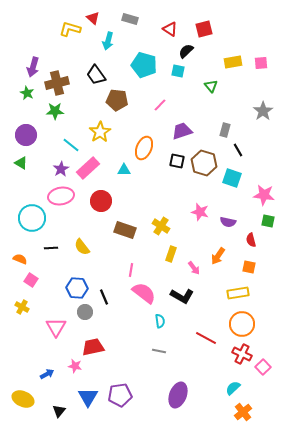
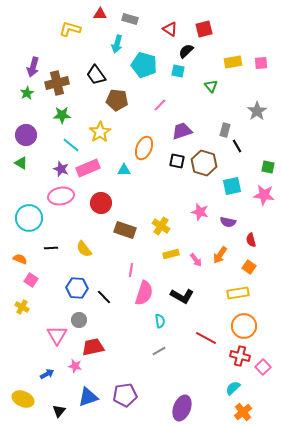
red triangle at (93, 18): moved 7 px right, 4 px up; rotated 40 degrees counterclockwise
cyan arrow at (108, 41): moved 9 px right, 3 px down
green star at (27, 93): rotated 16 degrees clockwise
green star at (55, 111): moved 7 px right, 4 px down
gray star at (263, 111): moved 6 px left
black line at (238, 150): moved 1 px left, 4 px up
pink rectangle at (88, 168): rotated 20 degrees clockwise
purple star at (61, 169): rotated 21 degrees counterclockwise
cyan square at (232, 178): moved 8 px down; rotated 30 degrees counterclockwise
red circle at (101, 201): moved 2 px down
cyan circle at (32, 218): moved 3 px left
green square at (268, 221): moved 54 px up
yellow semicircle at (82, 247): moved 2 px right, 2 px down
yellow rectangle at (171, 254): rotated 56 degrees clockwise
orange arrow at (218, 256): moved 2 px right, 1 px up
orange square at (249, 267): rotated 24 degrees clockwise
pink arrow at (194, 268): moved 2 px right, 8 px up
pink semicircle at (144, 293): rotated 70 degrees clockwise
black line at (104, 297): rotated 21 degrees counterclockwise
gray circle at (85, 312): moved 6 px left, 8 px down
orange circle at (242, 324): moved 2 px right, 2 px down
pink triangle at (56, 327): moved 1 px right, 8 px down
gray line at (159, 351): rotated 40 degrees counterclockwise
red cross at (242, 354): moved 2 px left, 2 px down; rotated 12 degrees counterclockwise
purple pentagon at (120, 395): moved 5 px right
purple ellipse at (178, 395): moved 4 px right, 13 px down
blue triangle at (88, 397): rotated 40 degrees clockwise
